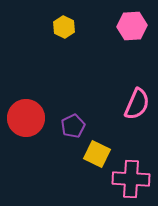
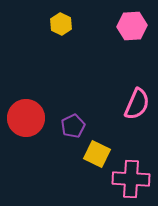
yellow hexagon: moved 3 px left, 3 px up
